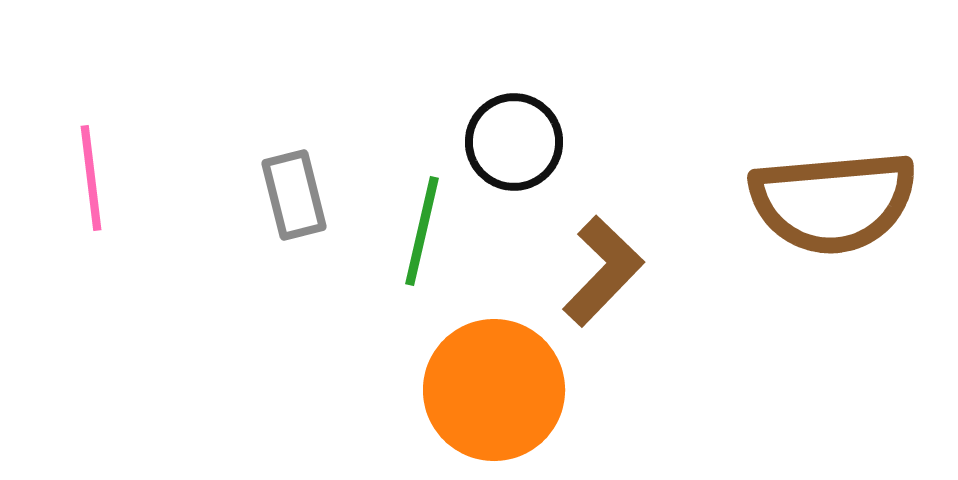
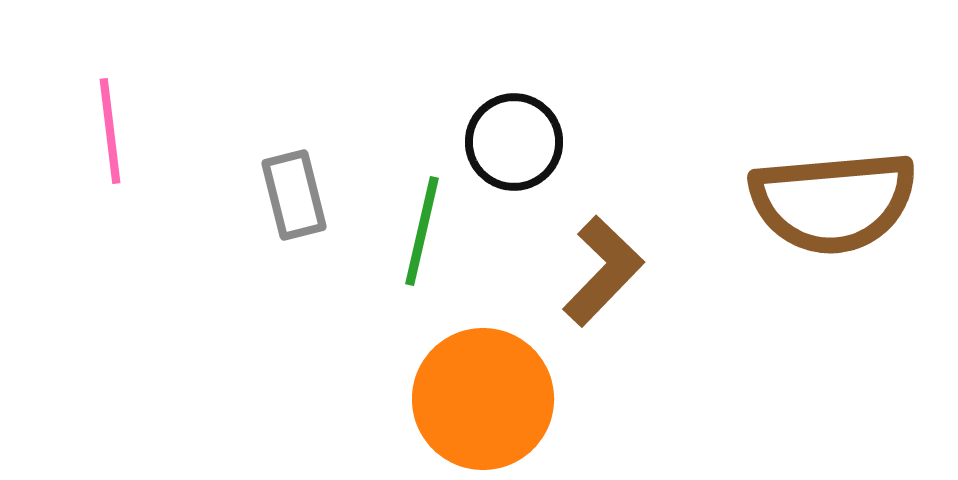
pink line: moved 19 px right, 47 px up
orange circle: moved 11 px left, 9 px down
